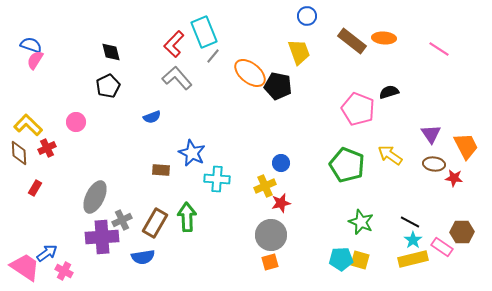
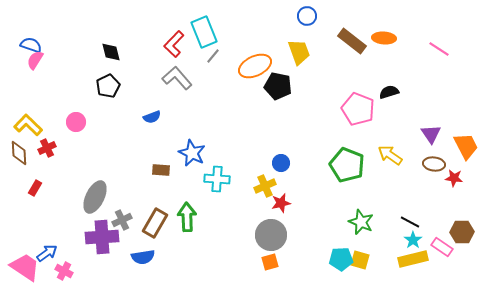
orange ellipse at (250, 73): moved 5 px right, 7 px up; rotated 64 degrees counterclockwise
